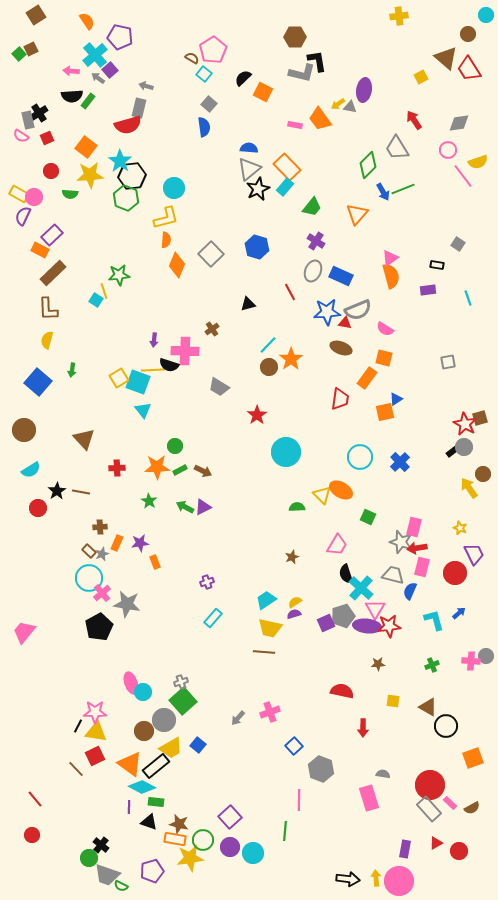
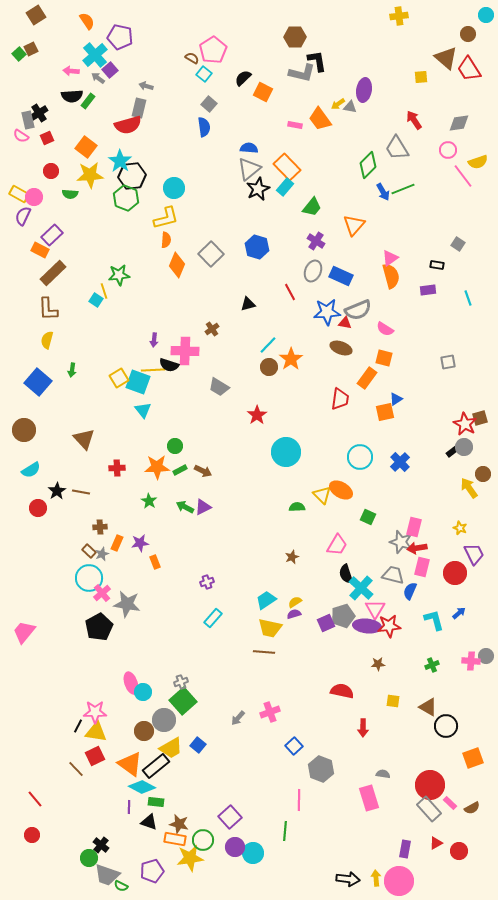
yellow square at (421, 77): rotated 24 degrees clockwise
orange triangle at (357, 214): moved 3 px left, 11 px down
purple circle at (230, 847): moved 5 px right
